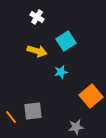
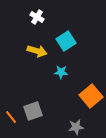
cyan star: rotated 16 degrees clockwise
gray square: rotated 12 degrees counterclockwise
